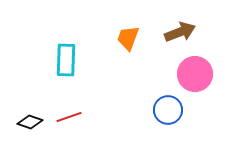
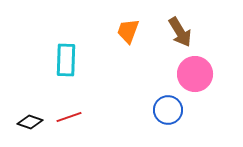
brown arrow: rotated 80 degrees clockwise
orange trapezoid: moved 7 px up
